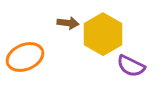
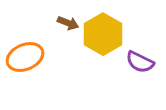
brown arrow: rotated 15 degrees clockwise
purple semicircle: moved 9 px right, 4 px up
